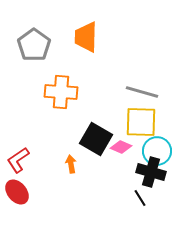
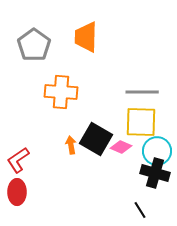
gray line: rotated 16 degrees counterclockwise
orange arrow: moved 19 px up
black cross: moved 4 px right, 1 px down
red ellipse: rotated 40 degrees clockwise
black line: moved 12 px down
